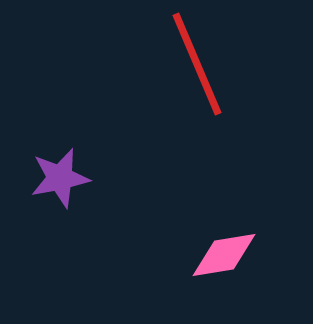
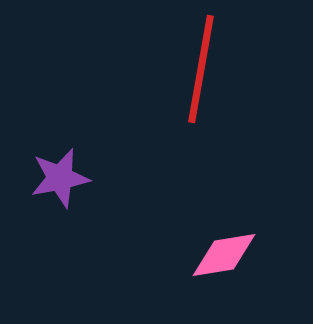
red line: moved 4 px right, 5 px down; rotated 33 degrees clockwise
